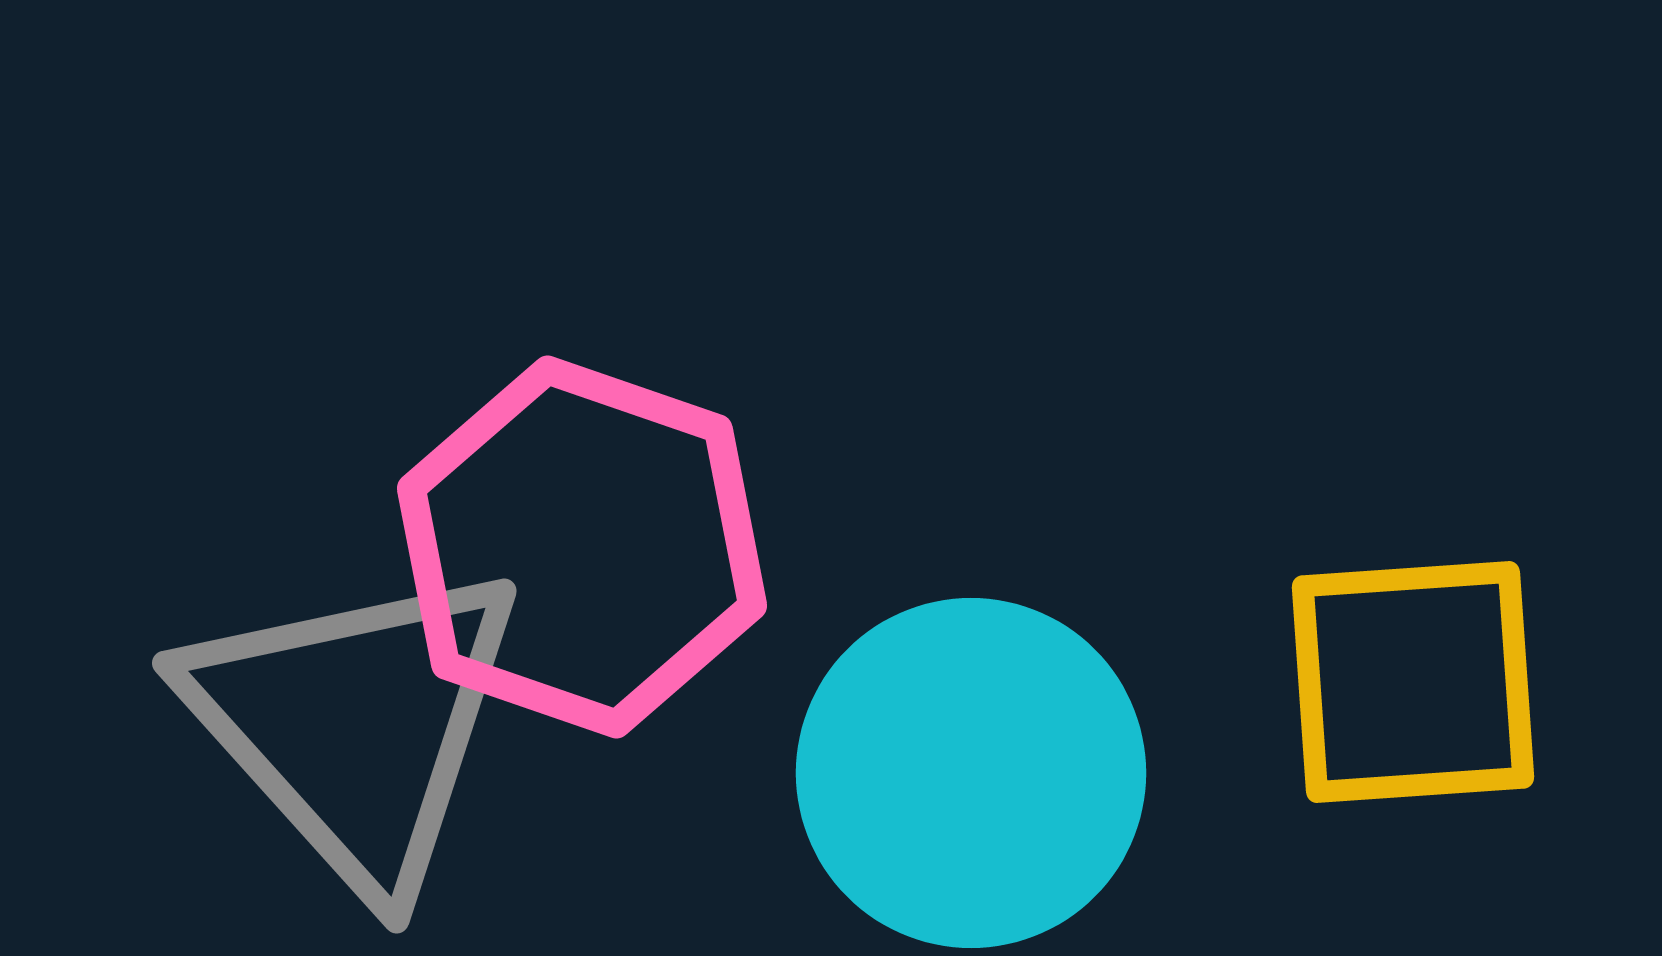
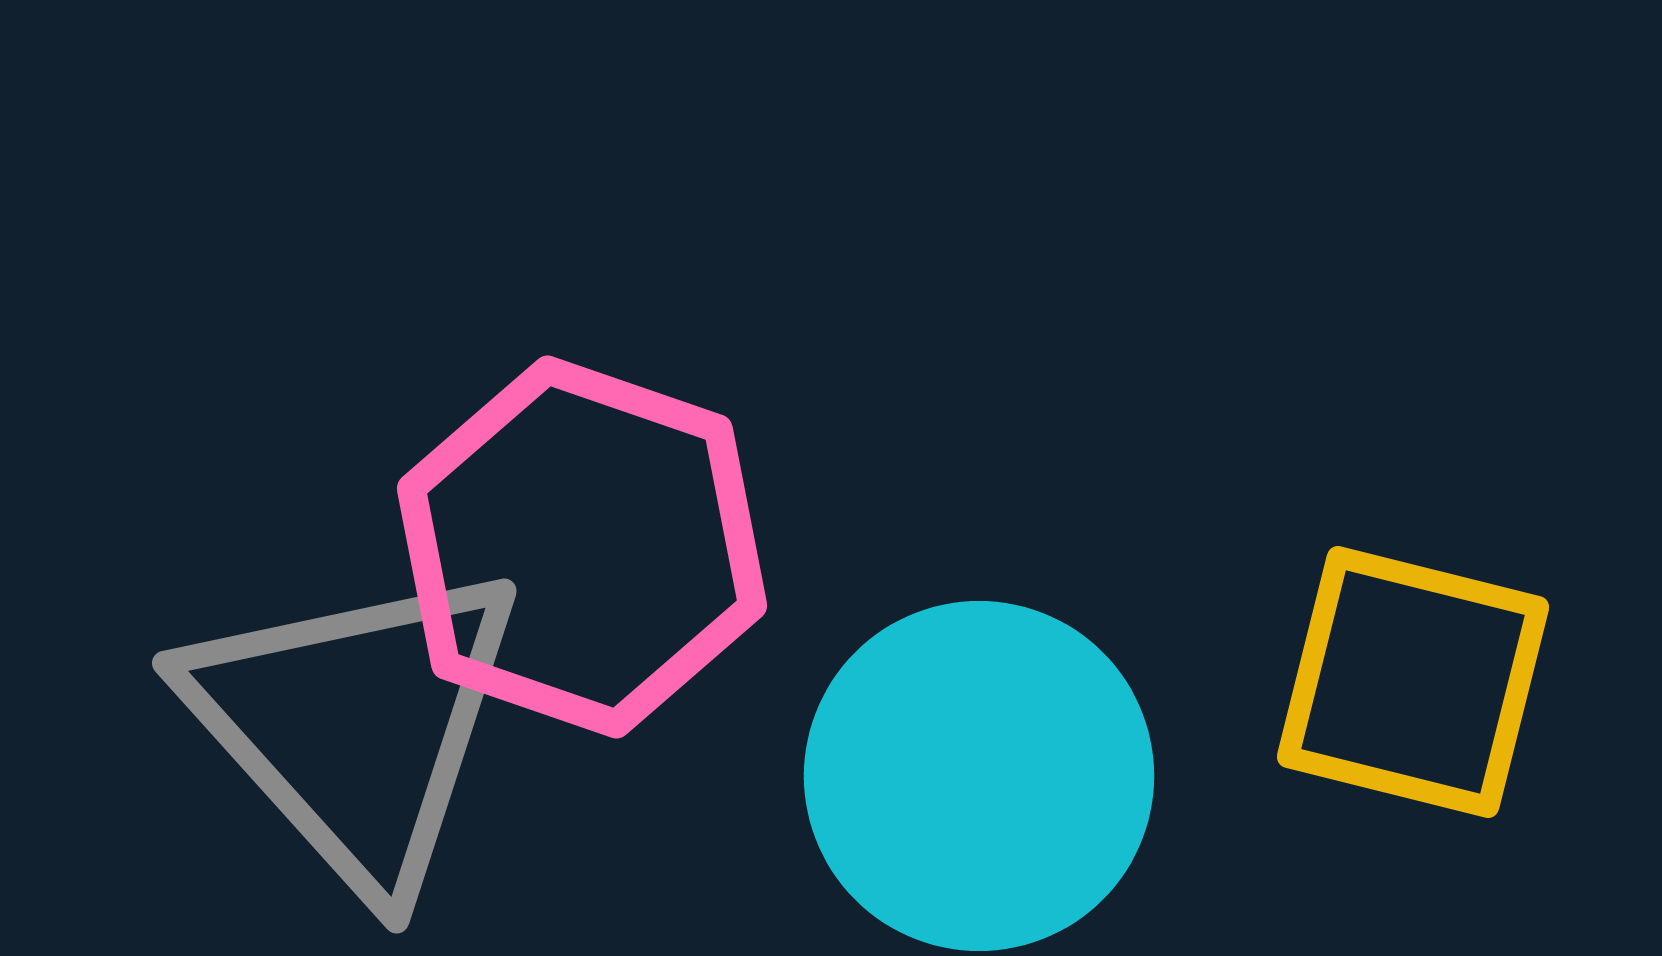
yellow square: rotated 18 degrees clockwise
cyan circle: moved 8 px right, 3 px down
